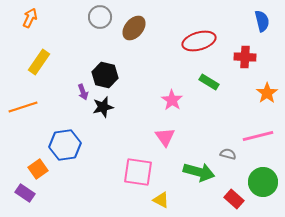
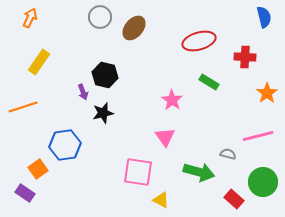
blue semicircle: moved 2 px right, 4 px up
black star: moved 6 px down
